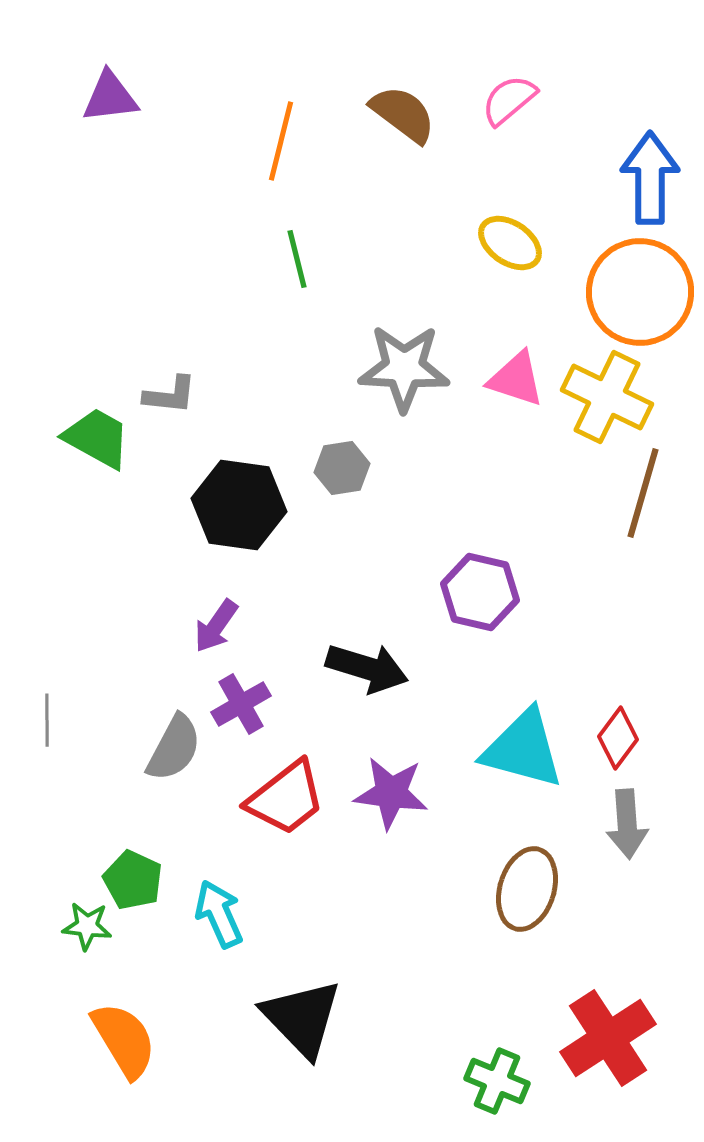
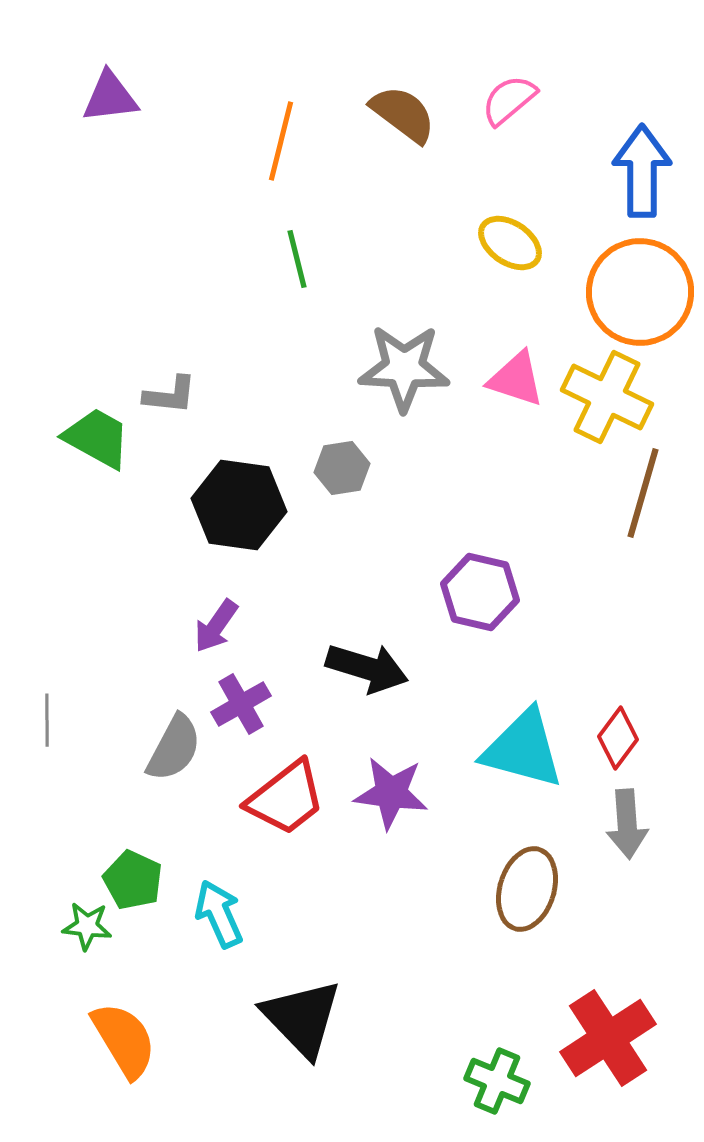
blue arrow: moved 8 px left, 7 px up
